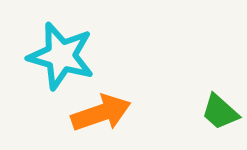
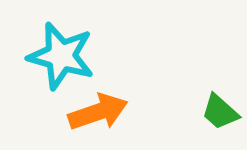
orange arrow: moved 3 px left, 1 px up
